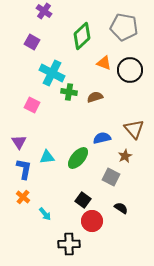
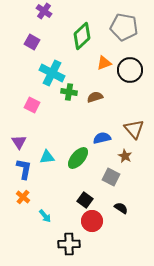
orange triangle: rotated 42 degrees counterclockwise
brown star: rotated 16 degrees counterclockwise
black square: moved 2 px right
cyan arrow: moved 2 px down
